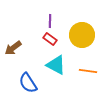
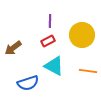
red rectangle: moved 2 px left, 2 px down; rotated 64 degrees counterclockwise
cyan triangle: moved 2 px left, 1 px down
blue semicircle: rotated 75 degrees counterclockwise
